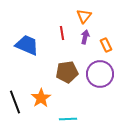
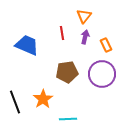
purple circle: moved 2 px right
orange star: moved 2 px right, 1 px down
